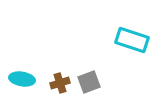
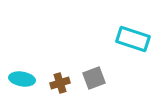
cyan rectangle: moved 1 px right, 1 px up
gray square: moved 5 px right, 4 px up
